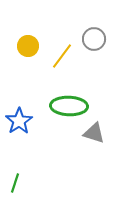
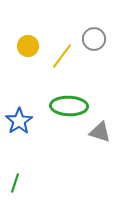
gray triangle: moved 6 px right, 1 px up
